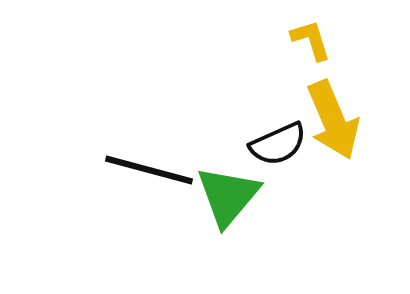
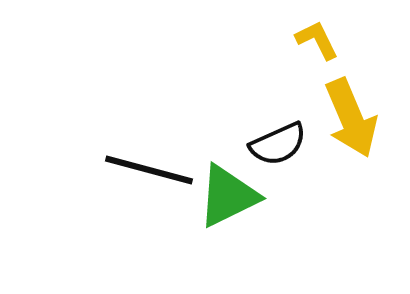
yellow L-shape: moved 6 px right; rotated 9 degrees counterclockwise
yellow arrow: moved 18 px right, 2 px up
green triangle: rotated 24 degrees clockwise
